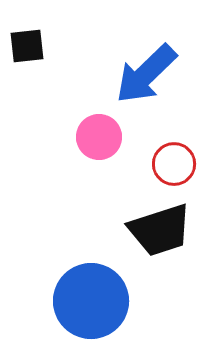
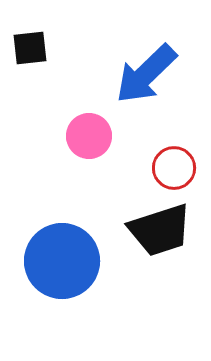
black square: moved 3 px right, 2 px down
pink circle: moved 10 px left, 1 px up
red circle: moved 4 px down
blue circle: moved 29 px left, 40 px up
